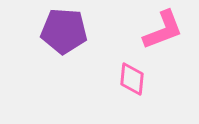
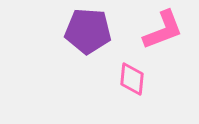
purple pentagon: moved 24 px right
